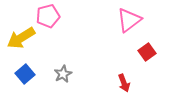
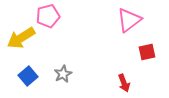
red square: rotated 24 degrees clockwise
blue square: moved 3 px right, 2 px down
